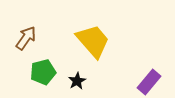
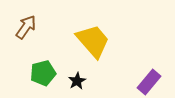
brown arrow: moved 11 px up
green pentagon: moved 1 px down
